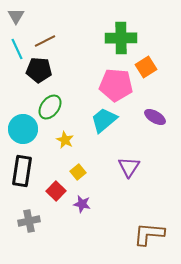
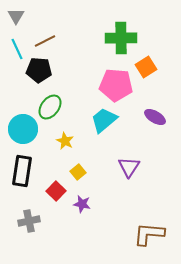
yellow star: moved 1 px down
